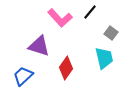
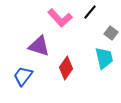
blue trapezoid: rotated 10 degrees counterclockwise
